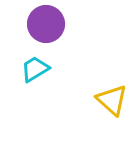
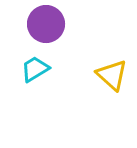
yellow triangle: moved 25 px up
